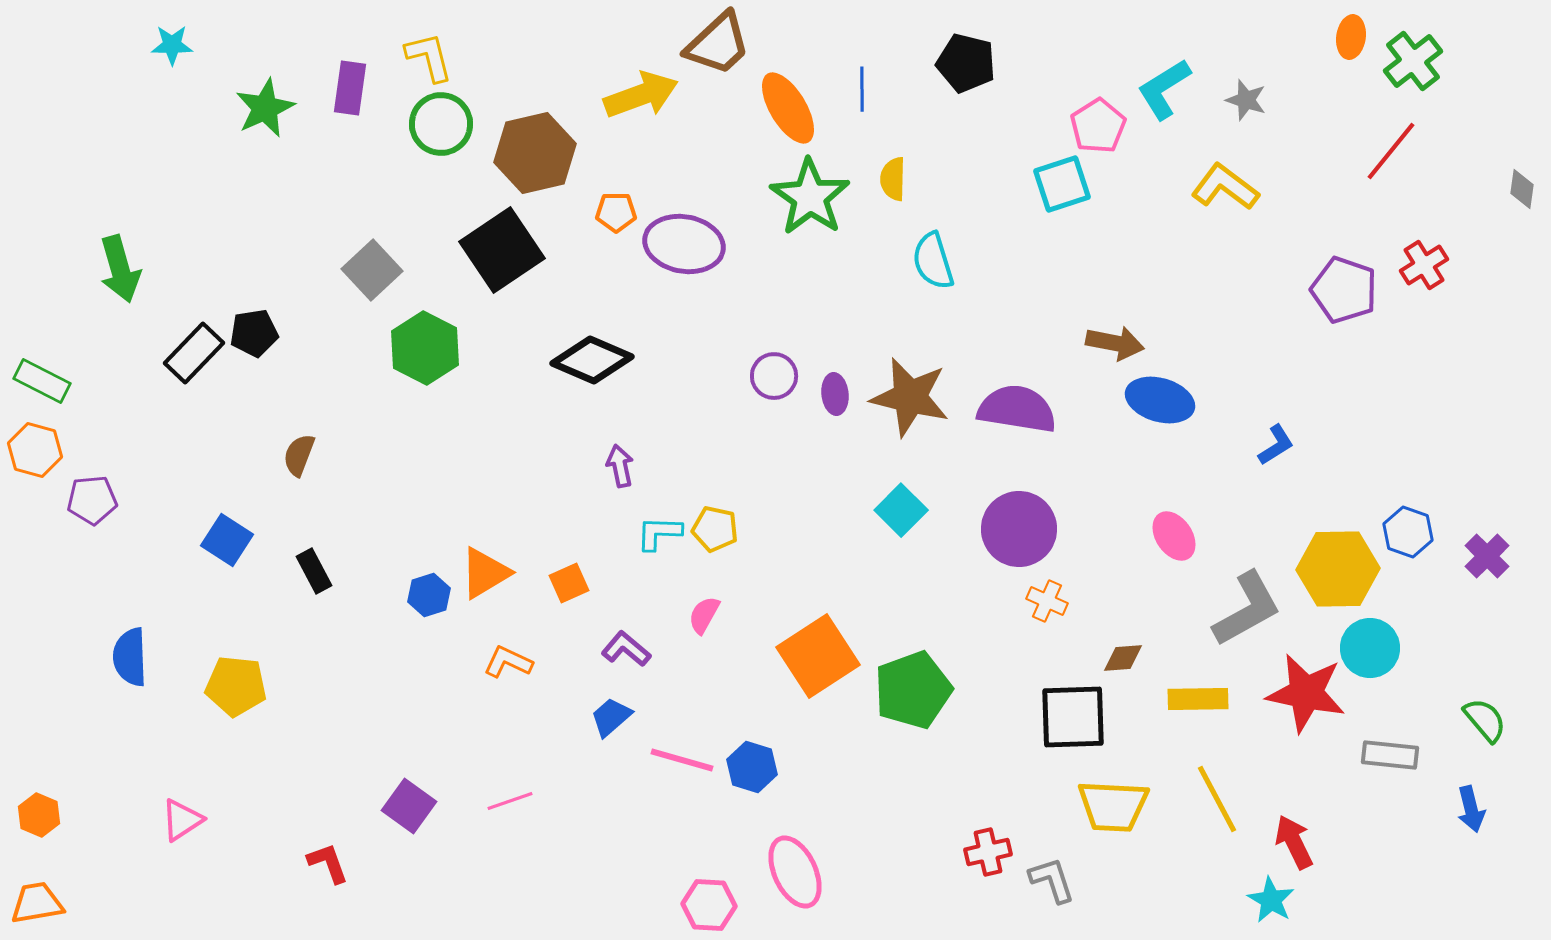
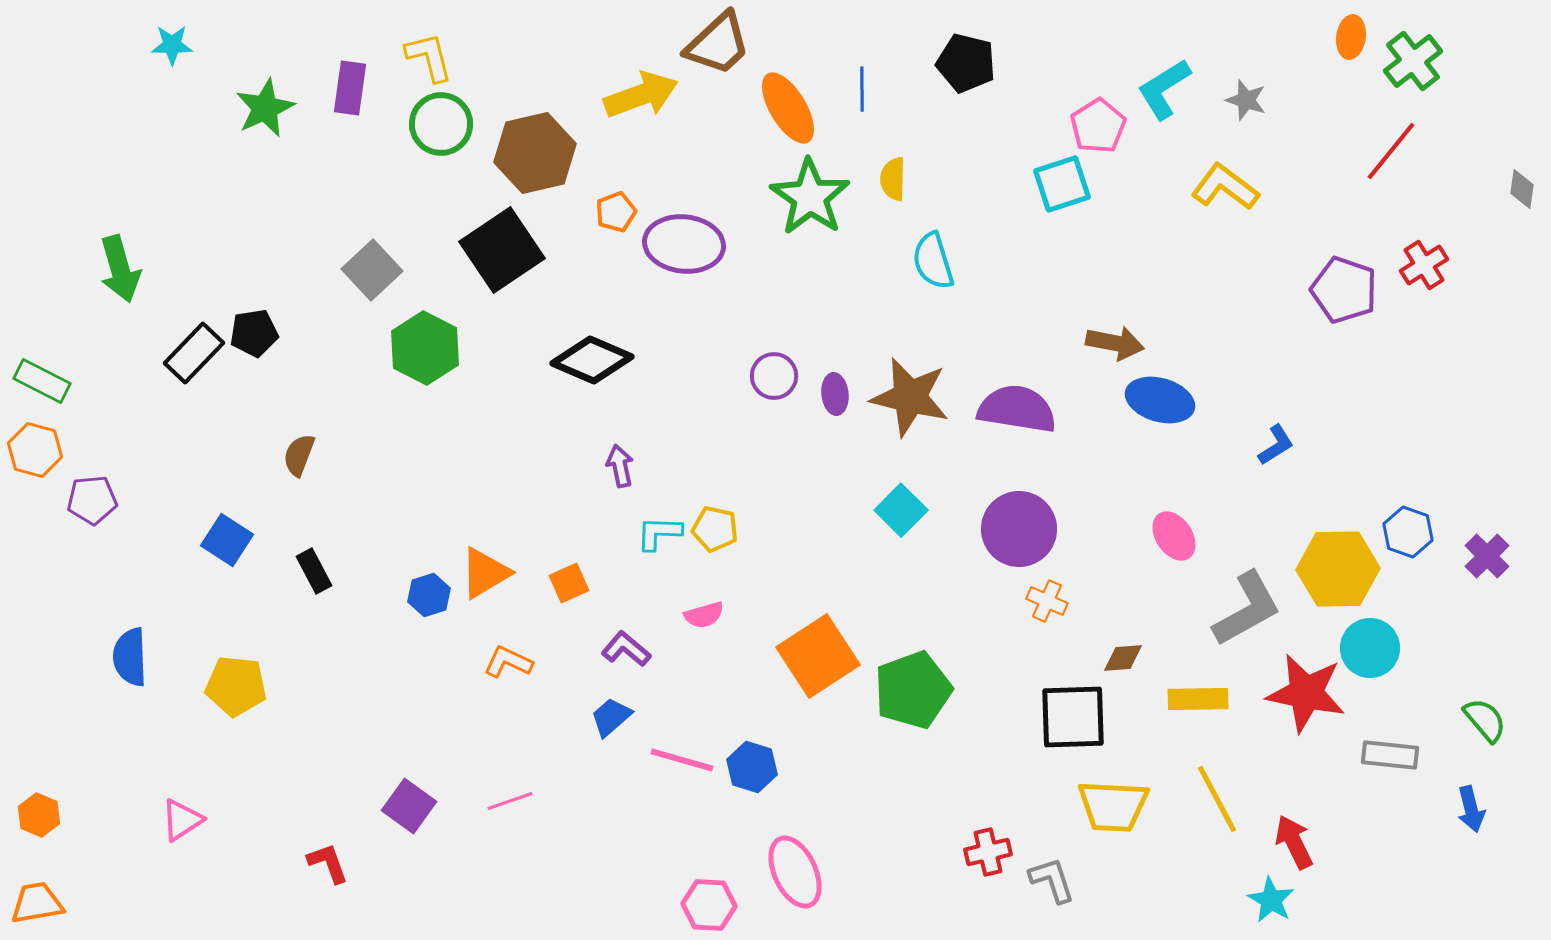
orange pentagon at (616, 212): rotated 21 degrees counterclockwise
purple ellipse at (684, 244): rotated 4 degrees counterclockwise
pink semicircle at (704, 615): rotated 135 degrees counterclockwise
